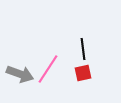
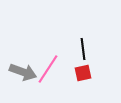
gray arrow: moved 3 px right, 2 px up
